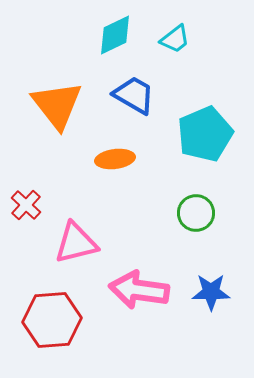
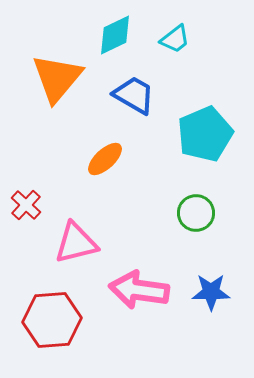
orange triangle: moved 27 px up; rotated 18 degrees clockwise
orange ellipse: moved 10 px left; rotated 36 degrees counterclockwise
